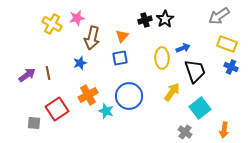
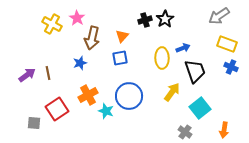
pink star: rotated 28 degrees counterclockwise
